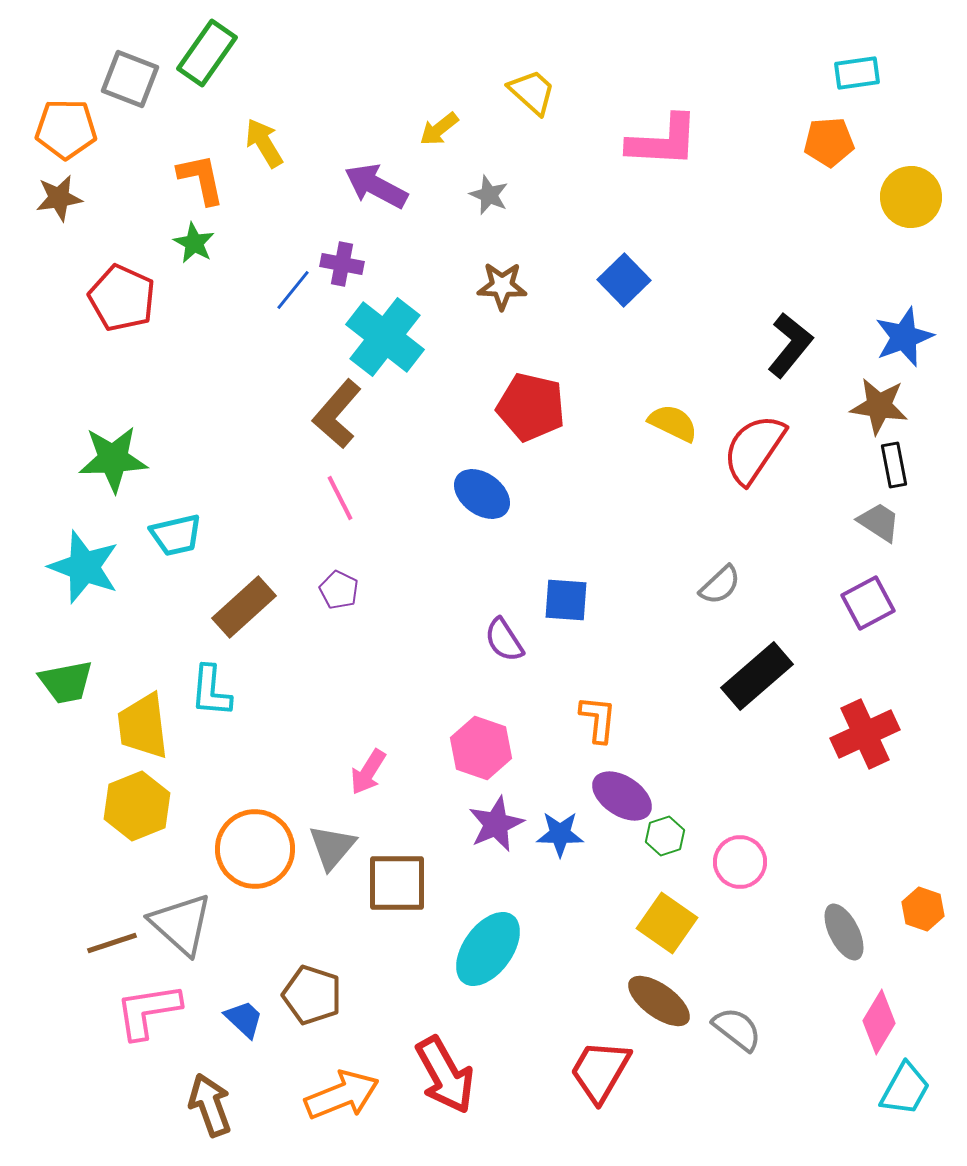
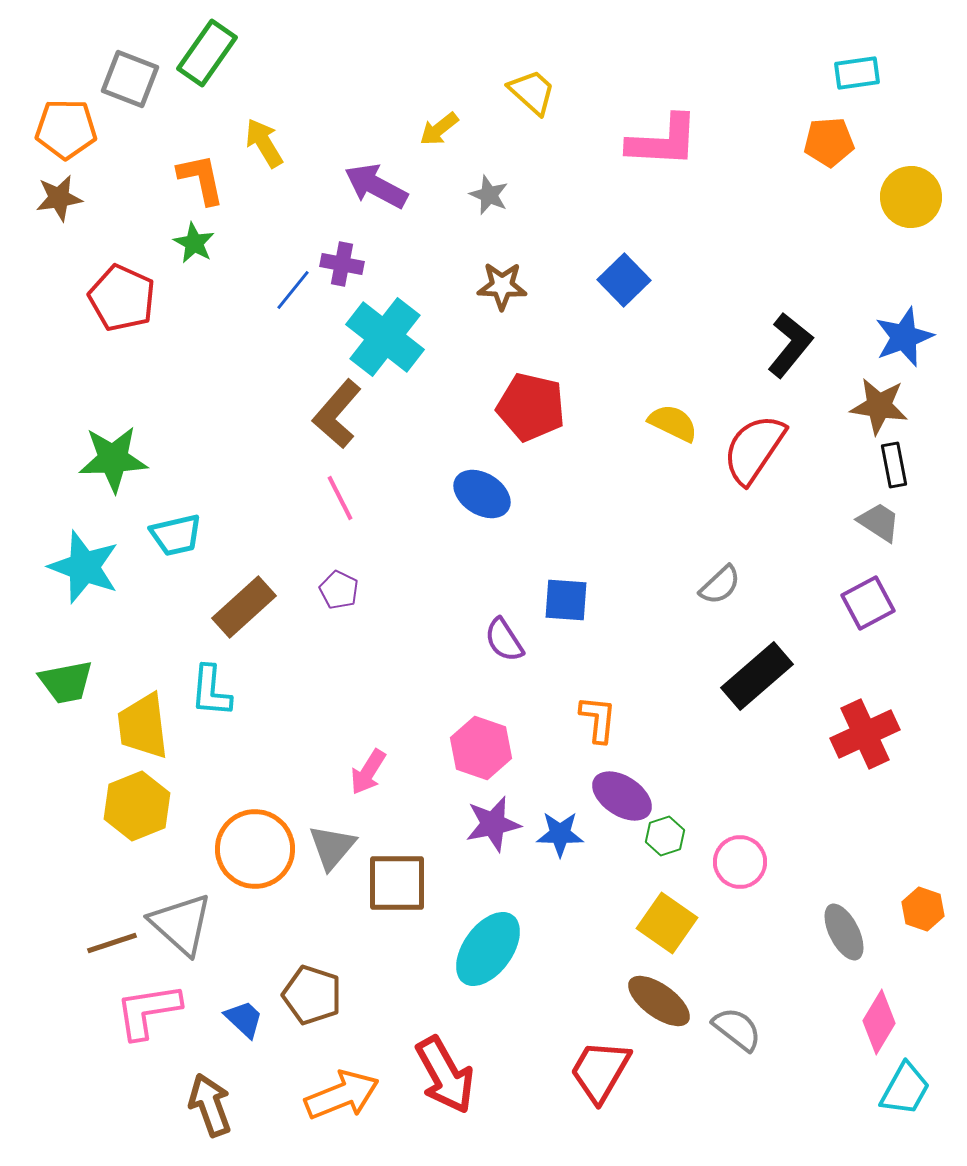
blue ellipse at (482, 494): rotated 4 degrees counterclockwise
purple star at (496, 824): moved 3 px left; rotated 12 degrees clockwise
